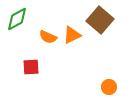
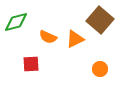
green diamond: moved 1 px left, 3 px down; rotated 15 degrees clockwise
orange triangle: moved 3 px right, 4 px down
red square: moved 3 px up
orange circle: moved 9 px left, 18 px up
